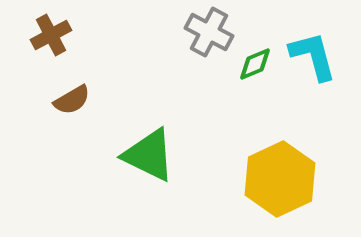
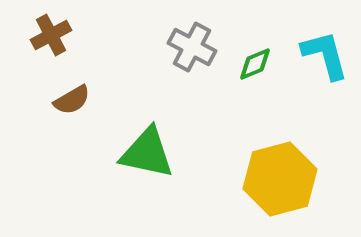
gray cross: moved 17 px left, 15 px down
cyan L-shape: moved 12 px right, 1 px up
green triangle: moved 2 px left, 2 px up; rotated 14 degrees counterclockwise
yellow hexagon: rotated 10 degrees clockwise
